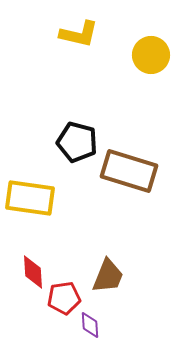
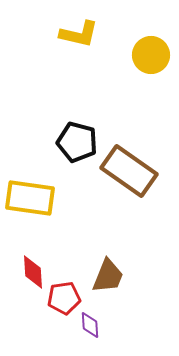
brown rectangle: rotated 18 degrees clockwise
